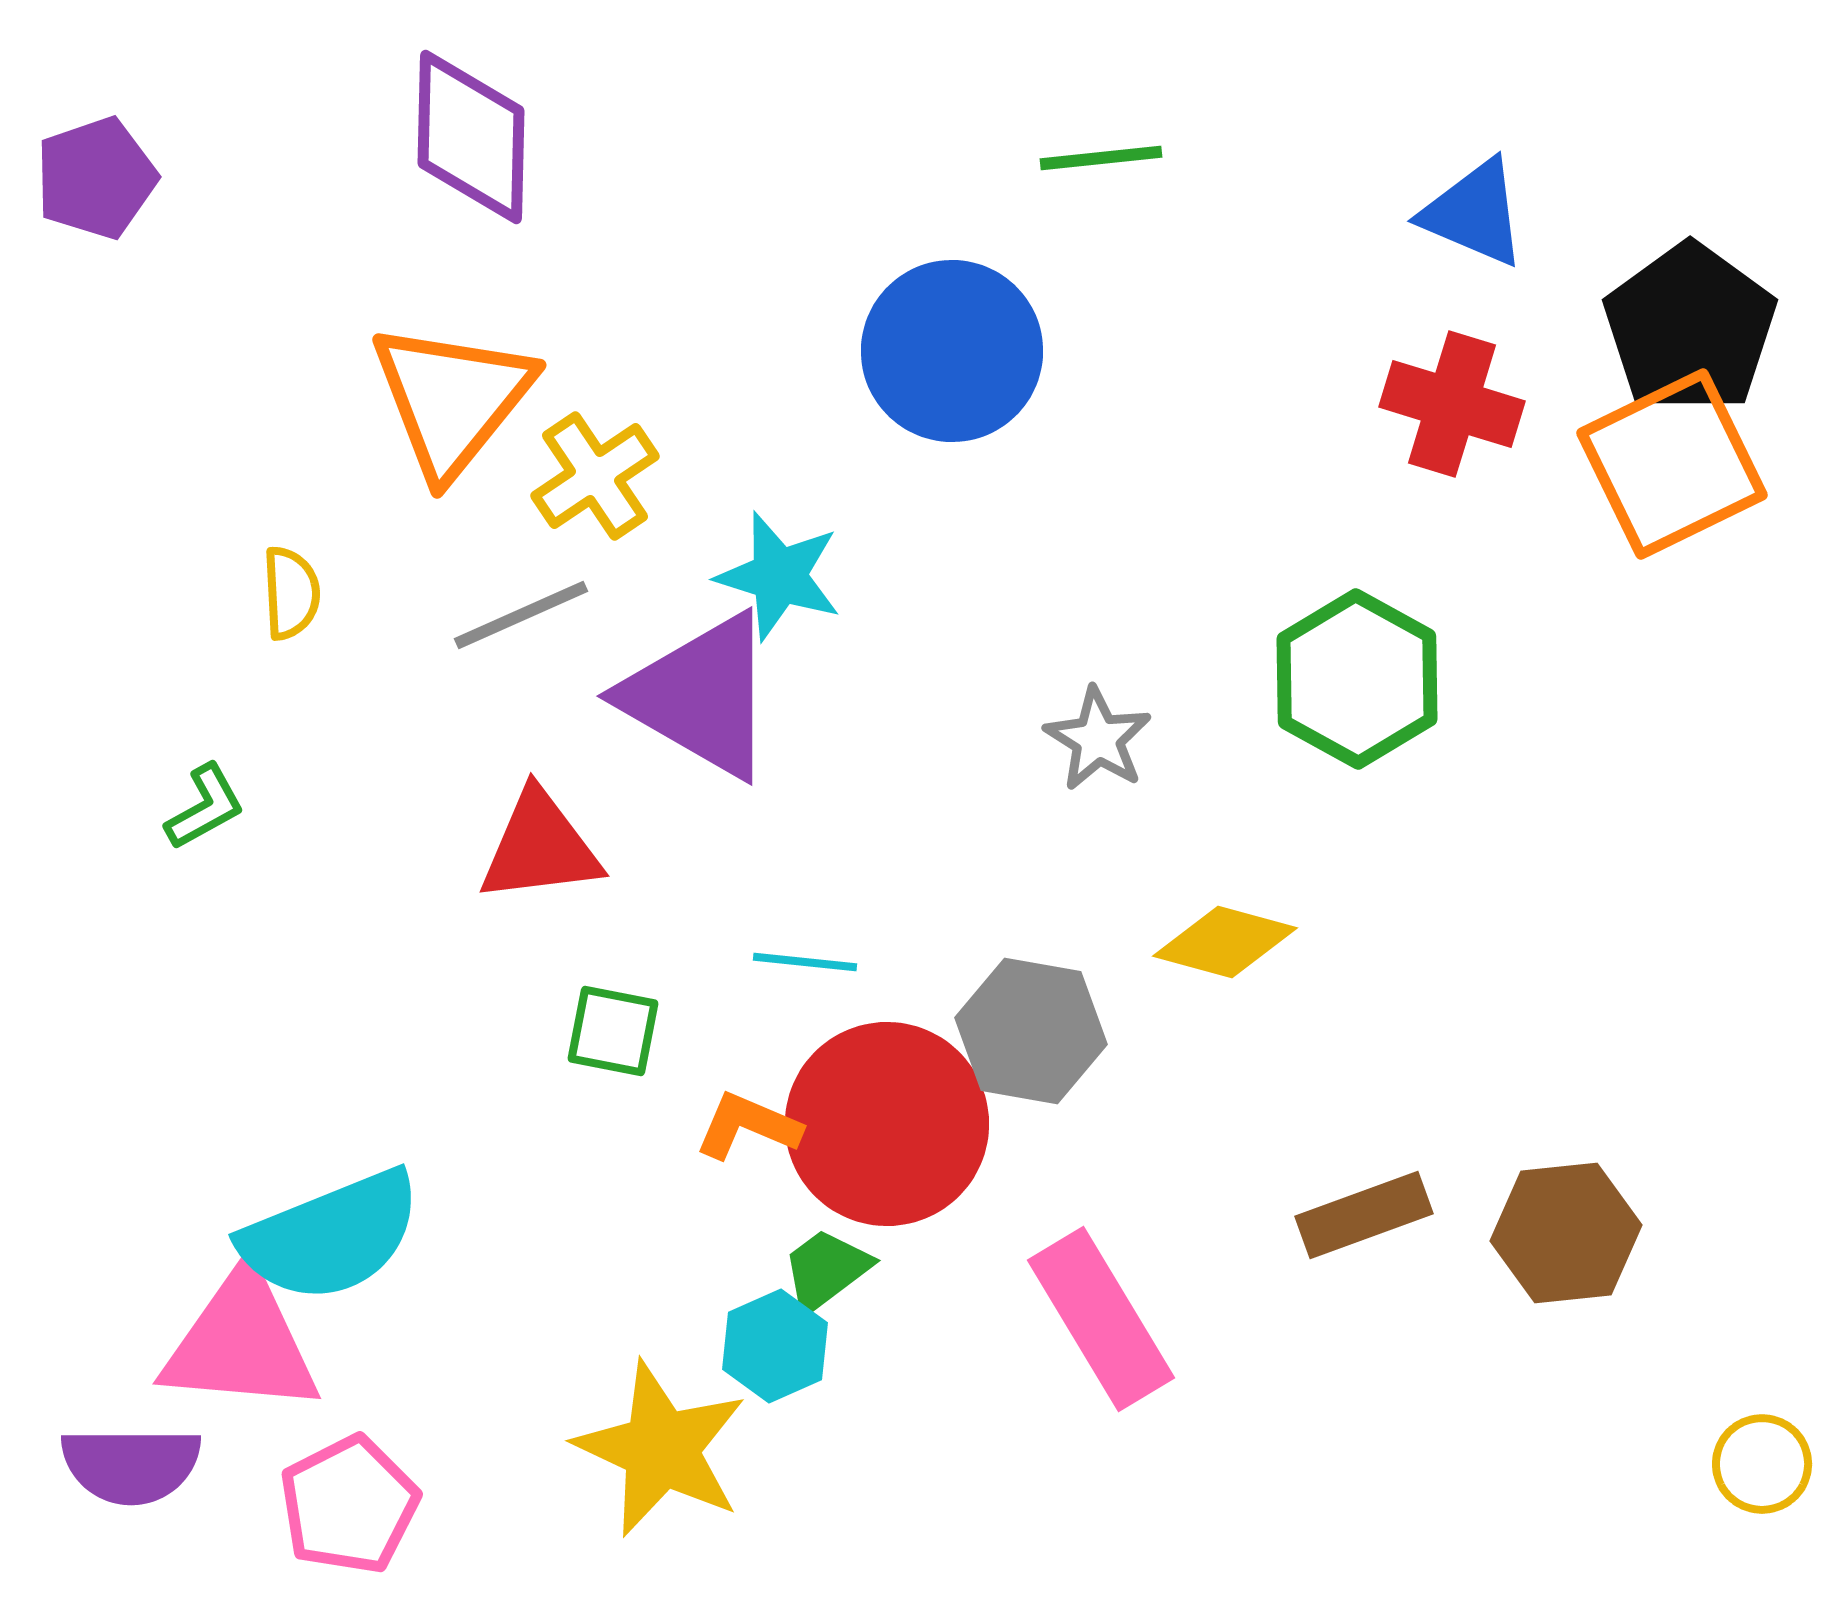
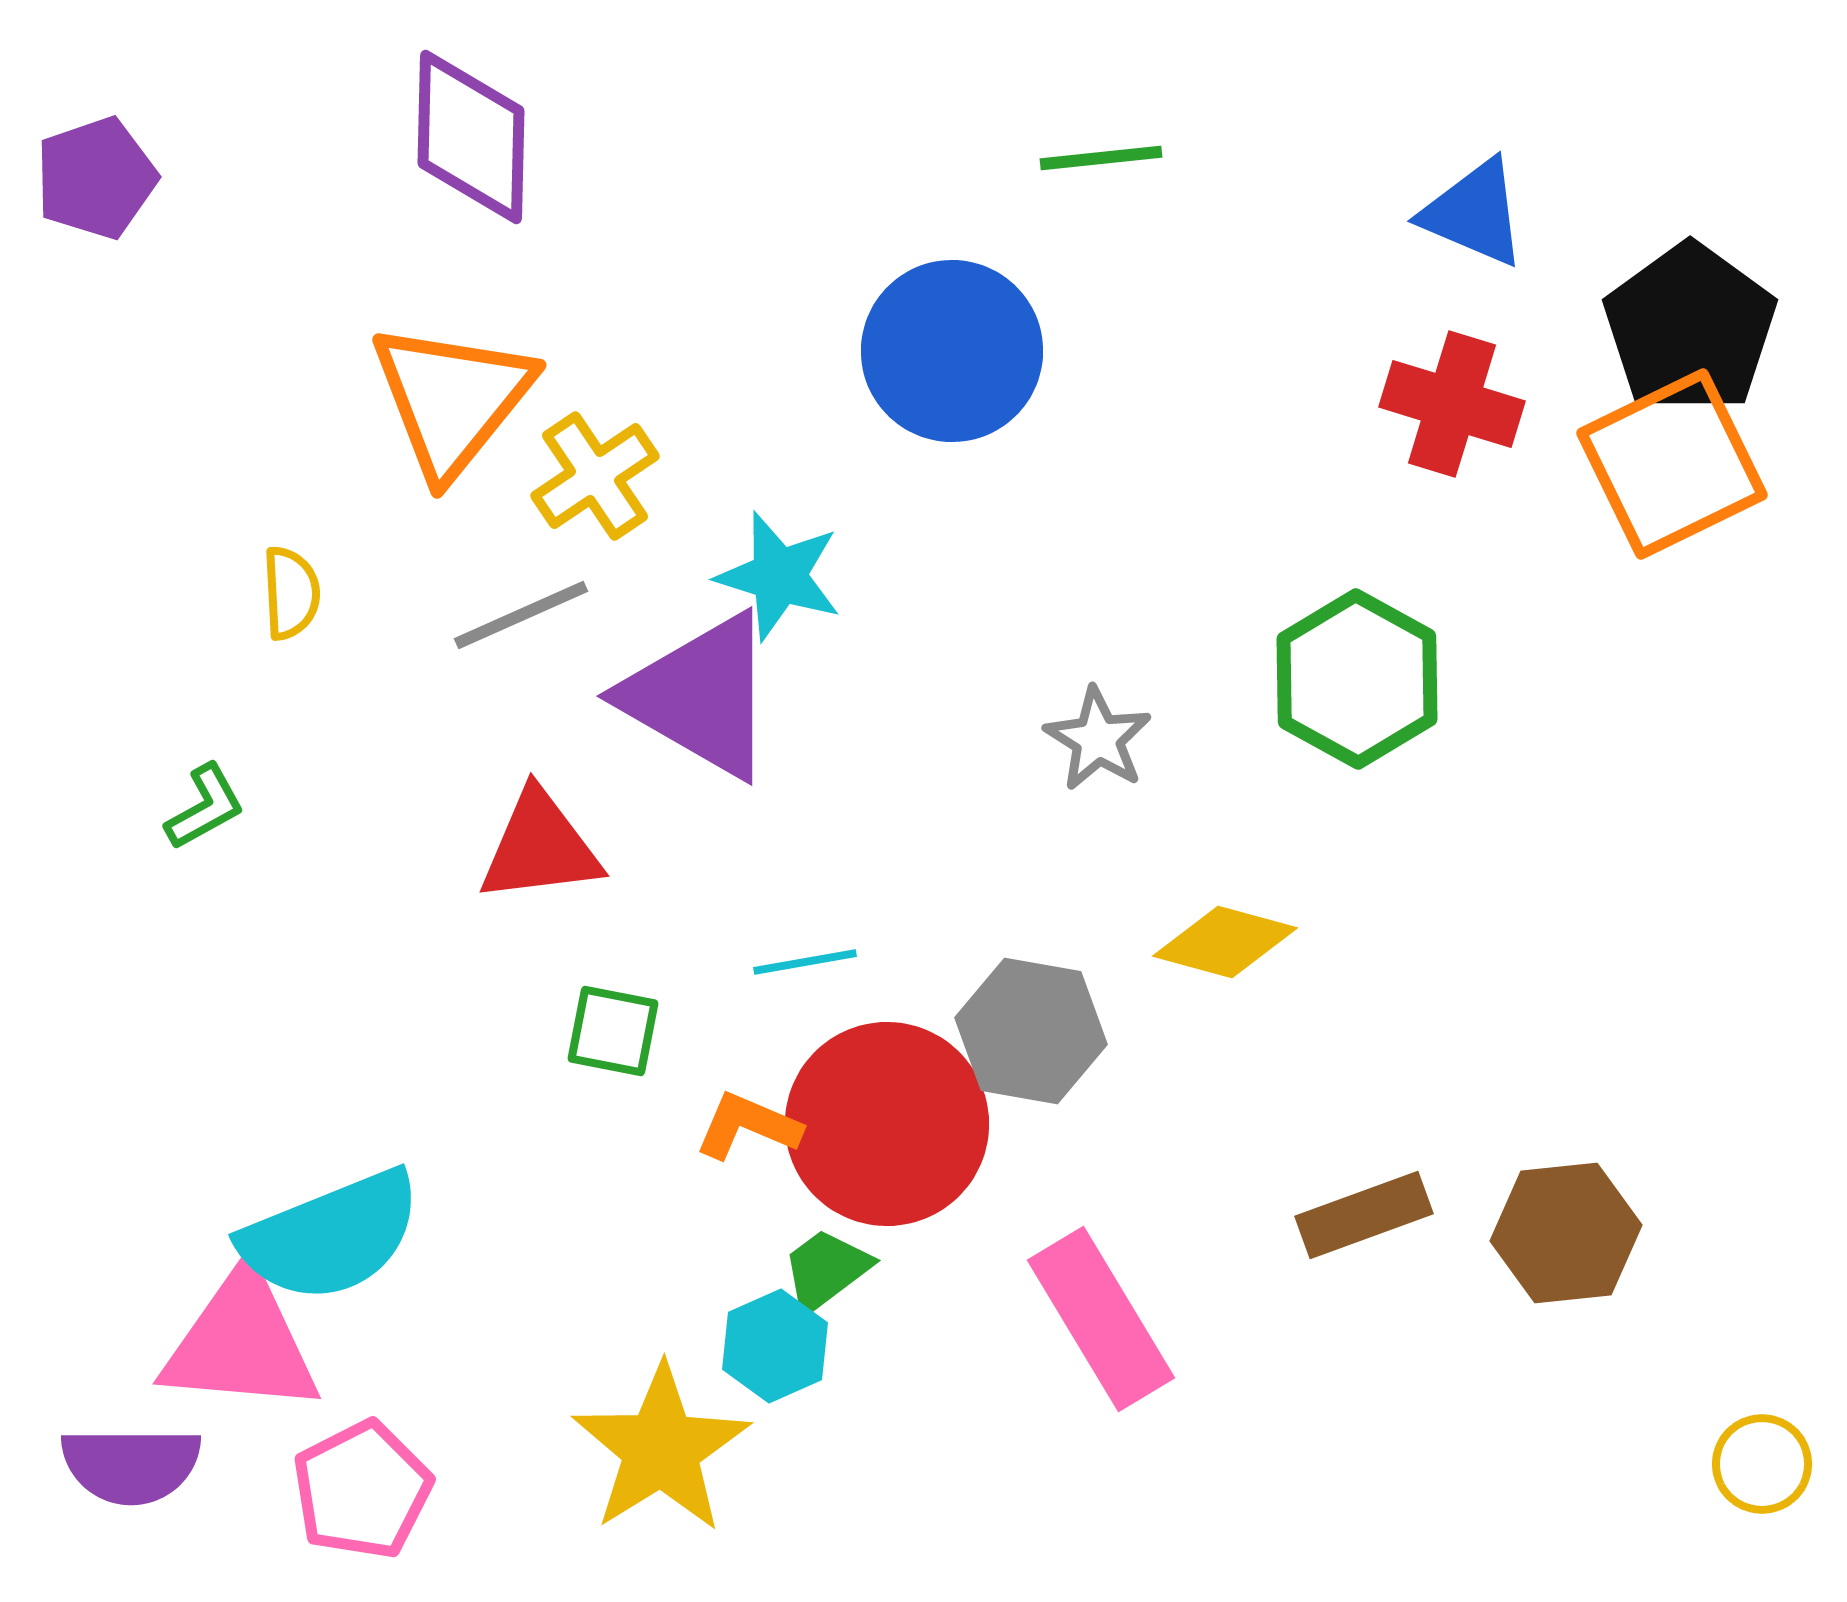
cyan line: rotated 16 degrees counterclockwise
yellow star: rotated 15 degrees clockwise
pink pentagon: moved 13 px right, 15 px up
